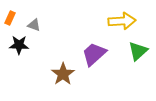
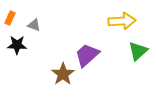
black star: moved 2 px left
purple trapezoid: moved 7 px left, 1 px down
